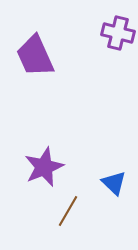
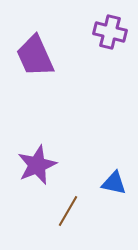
purple cross: moved 8 px left, 1 px up
purple star: moved 7 px left, 2 px up
blue triangle: rotated 32 degrees counterclockwise
